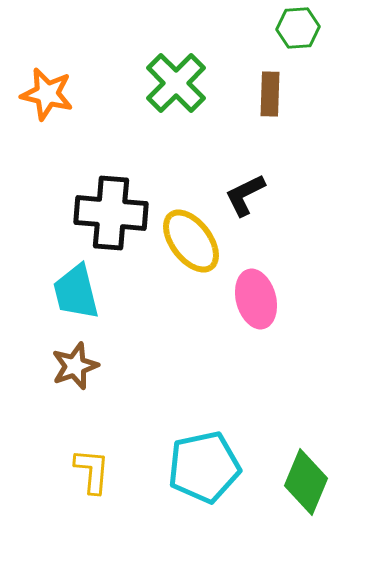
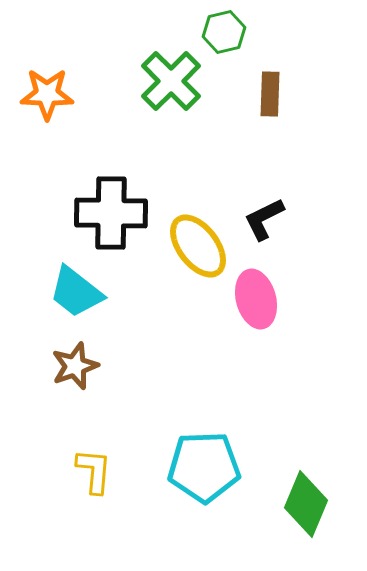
green hexagon: moved 74 px left, 4 px down; rotated 9 degrees counterclockwise
green cross: moved 5 px left, 2 px up
orange star: rotated 12 degrees counterclockwise
black L-shape: moved 19 px right, 24 px down
black cross: rotated 4 degrees counterclockwise
yellow ellipse: moved 7 px right, 5 px down
cyan trapezoid: rotated 38 degrees counterclockwise
cyan pentagon: rotated 10 degrees clockwise
yellow L-shape: moved 2 px right
green diamond: moved 22 px down
